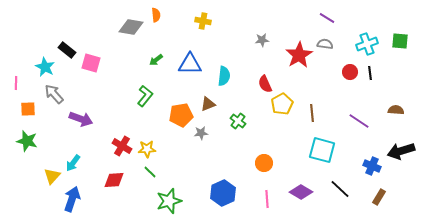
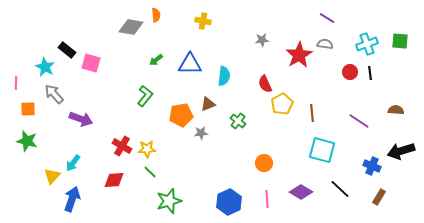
blue hexagon at (223, 193): moved 6 px right, 9 px down
